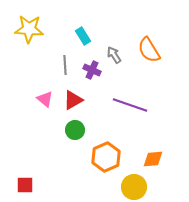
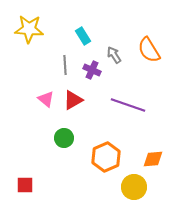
pink triangle: moved 1 px right
purple line: moved 2 px left
green circle: moved 11 px left, 8 px down
